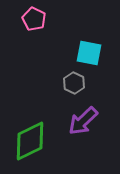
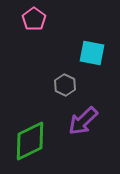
pink pentagon: rotated 10 degrees clockwise
cyan square: moved 3 px right
gray hexagon: moved 9 px left, 2 px down
